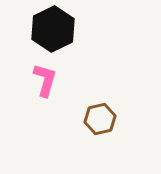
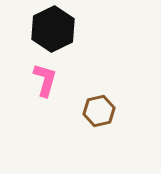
brown hexagon: moved 1 px left, 8 px up
